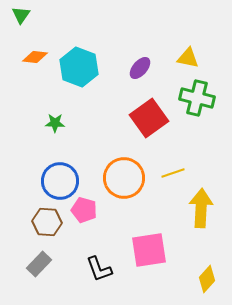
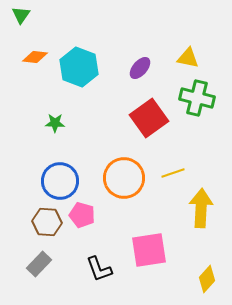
pink pentagon: moved 2 px left, 5 px down
